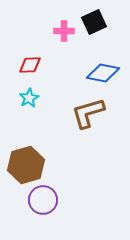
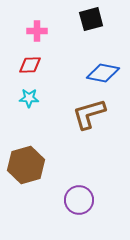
black square: moved 3 px left, 3 px up; rotated 10 degrees clockwise
pink cross: moved 27 px left
cyan star: rotated 30 degrees clockwise
brown L-shape: moved 1 px right, 1 px down
purple circle: moved 36 px right
